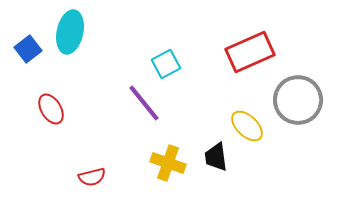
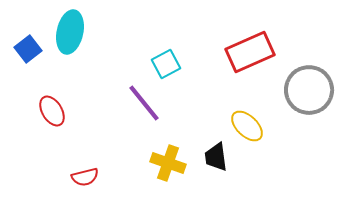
gray circle: moved 11 px right, 10 px up
red ellipse: moved 1 px right, 2 px down
red semicircle: moved 7 px left
